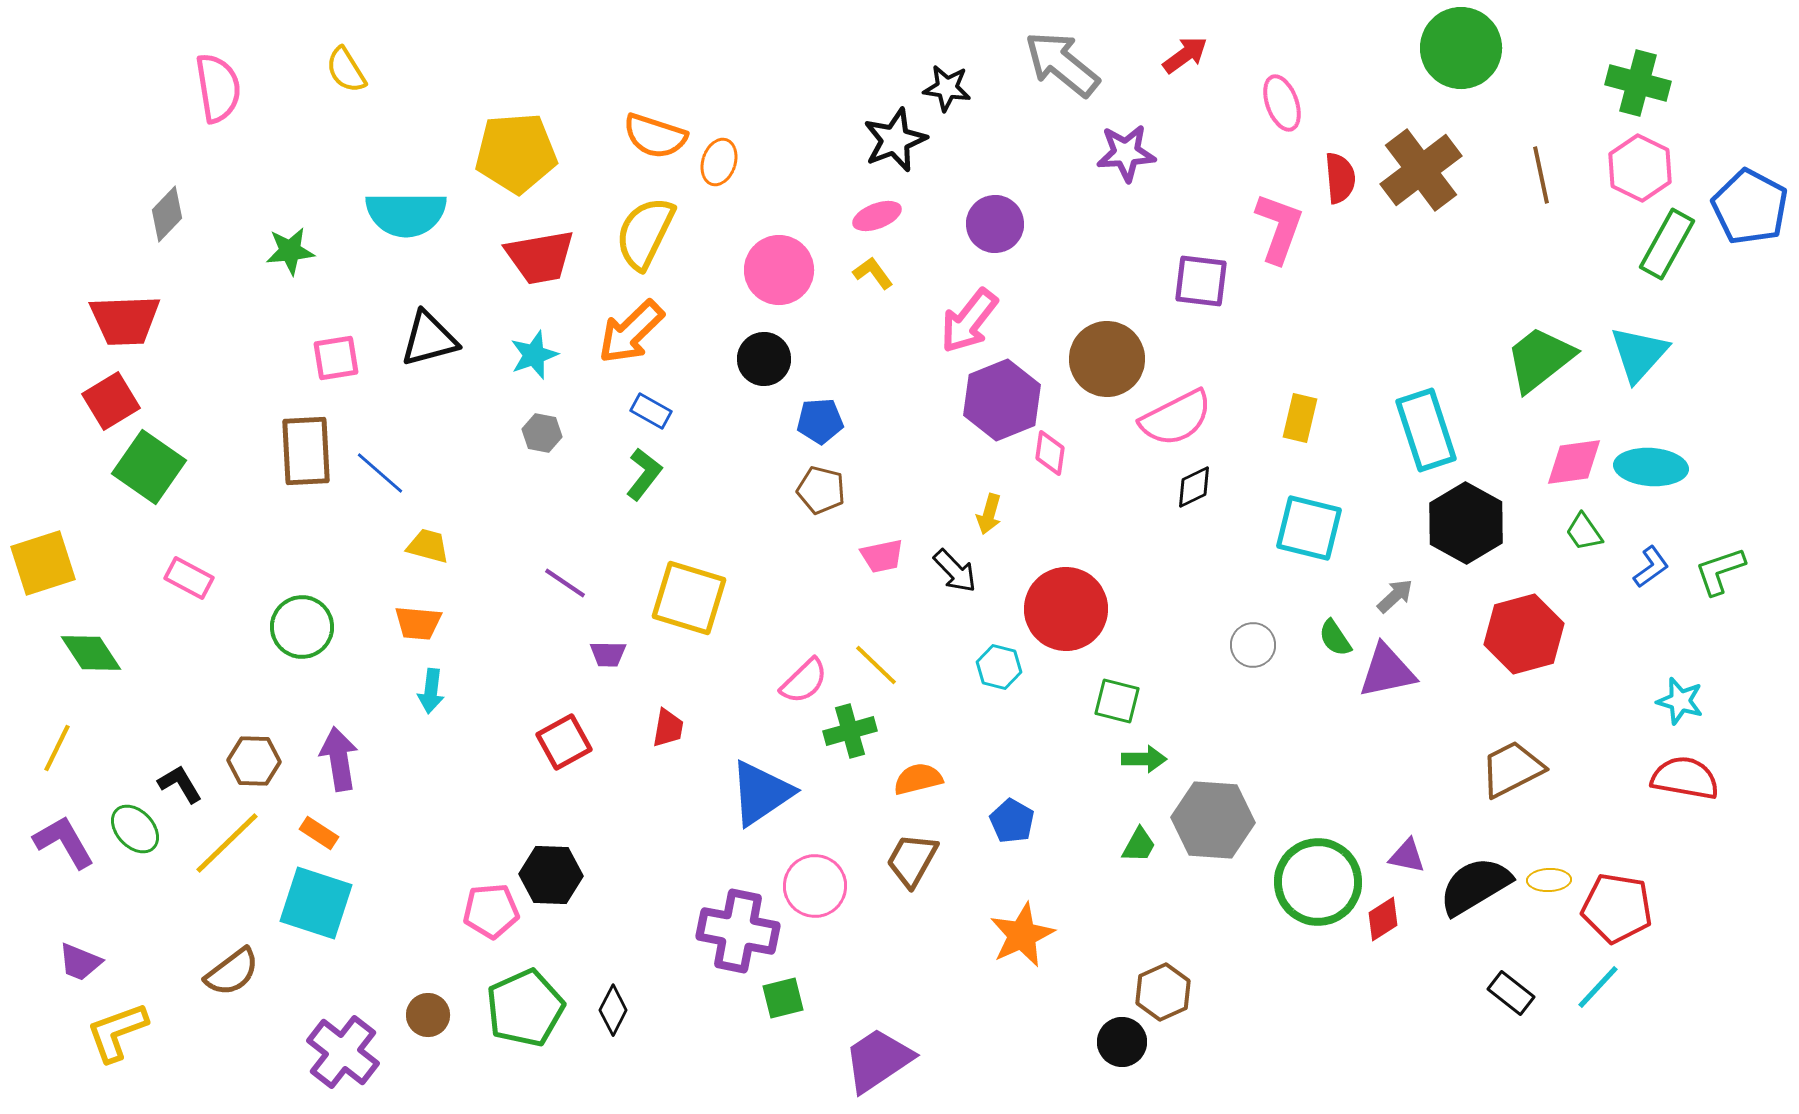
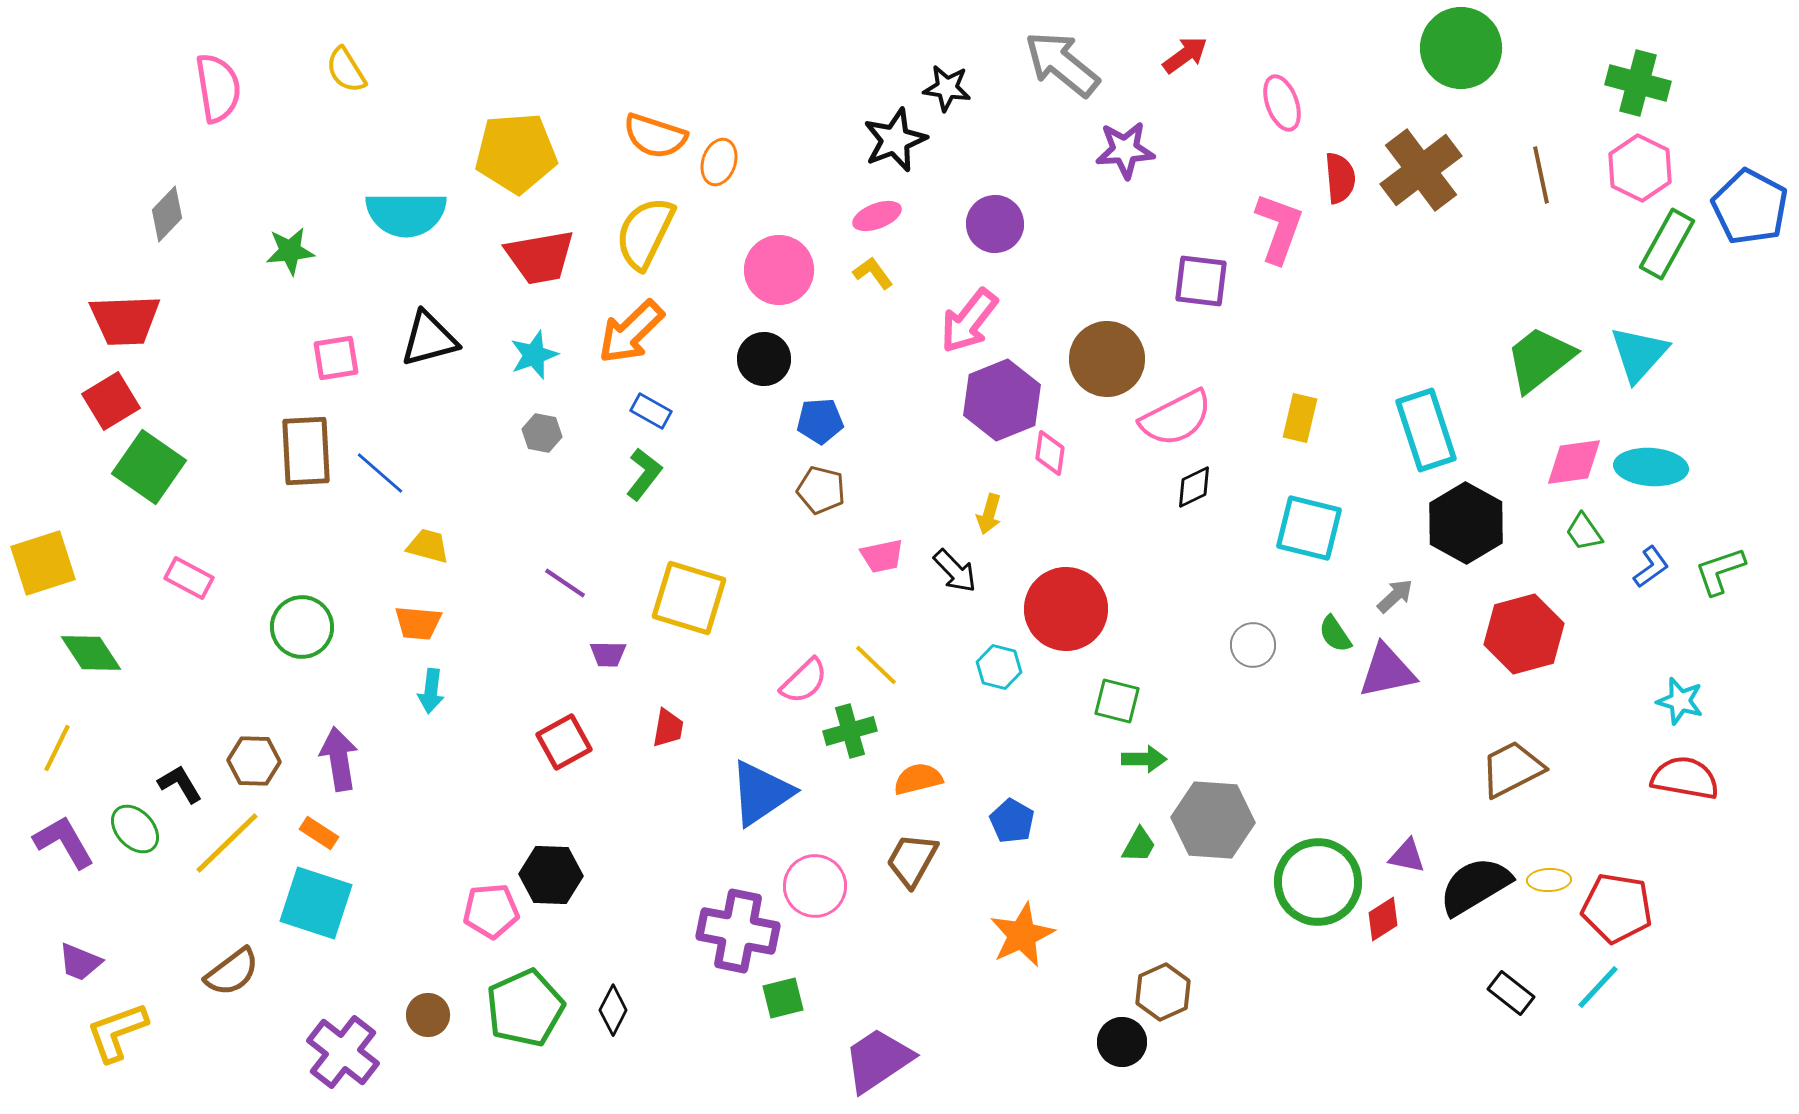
purple star at (1126, 153): moved 1 px left, 3 px up
green semicircle at (1335, 638): moved 4 px up
